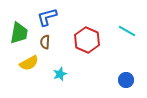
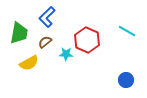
blue L-shape: rotated 30 degrees counterclockwise
brown semicircle: rotated 48 degrees clockwise
cyan star: moved 6 px right, 20 px up; rotated 24 degrees clockwise
